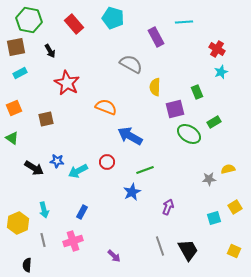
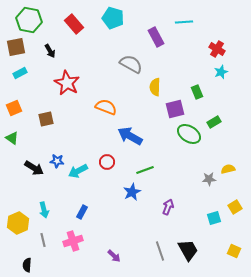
gray line at (160, 246): moved 5 px down
